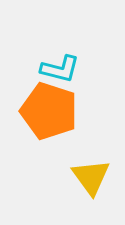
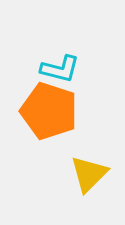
yellow triangle: moved 2 px left, 3 px up; rotated 21 degrees clockwise
